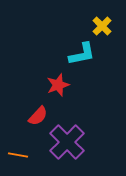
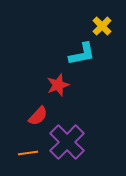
orange line: moved 10 px right, 2 px up; rotated 18 degrees counterclockwise
